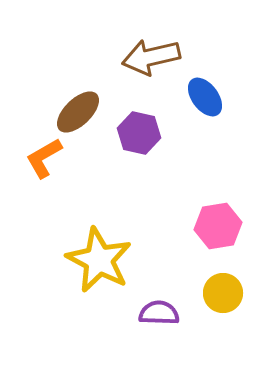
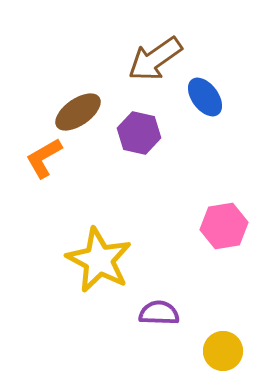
brown arrow: moved 4 px right, 2 px down; rotated 22 degrees counterclockwise
brown ellipse: rotated 9 degrees clockwise
pink hexagon: moved 6 px right
yellow circle: moved 58 px down
